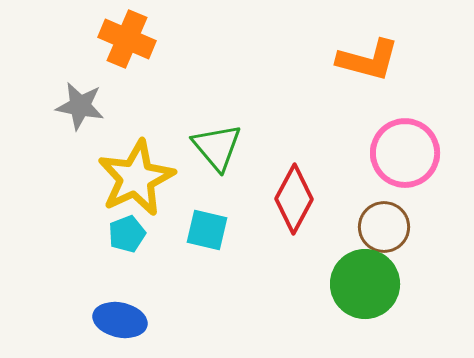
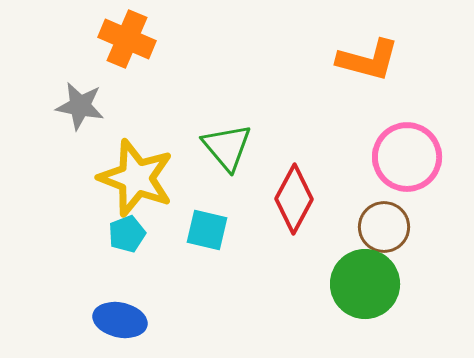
green triangle: moved 10 px right
pink circle: moved 2 px right, 4 px down
yellow star: rotated 26 degrees counterclockwise
